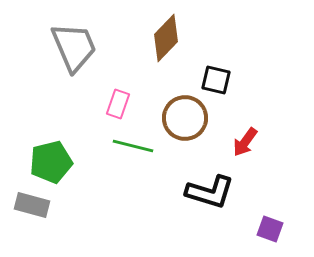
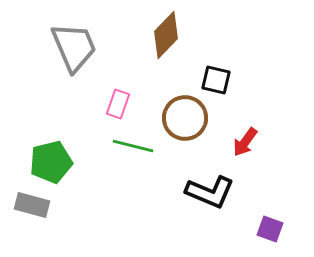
brown diamond: moved 3 px up
black L-shape: rotated 6 degrees clockwise
